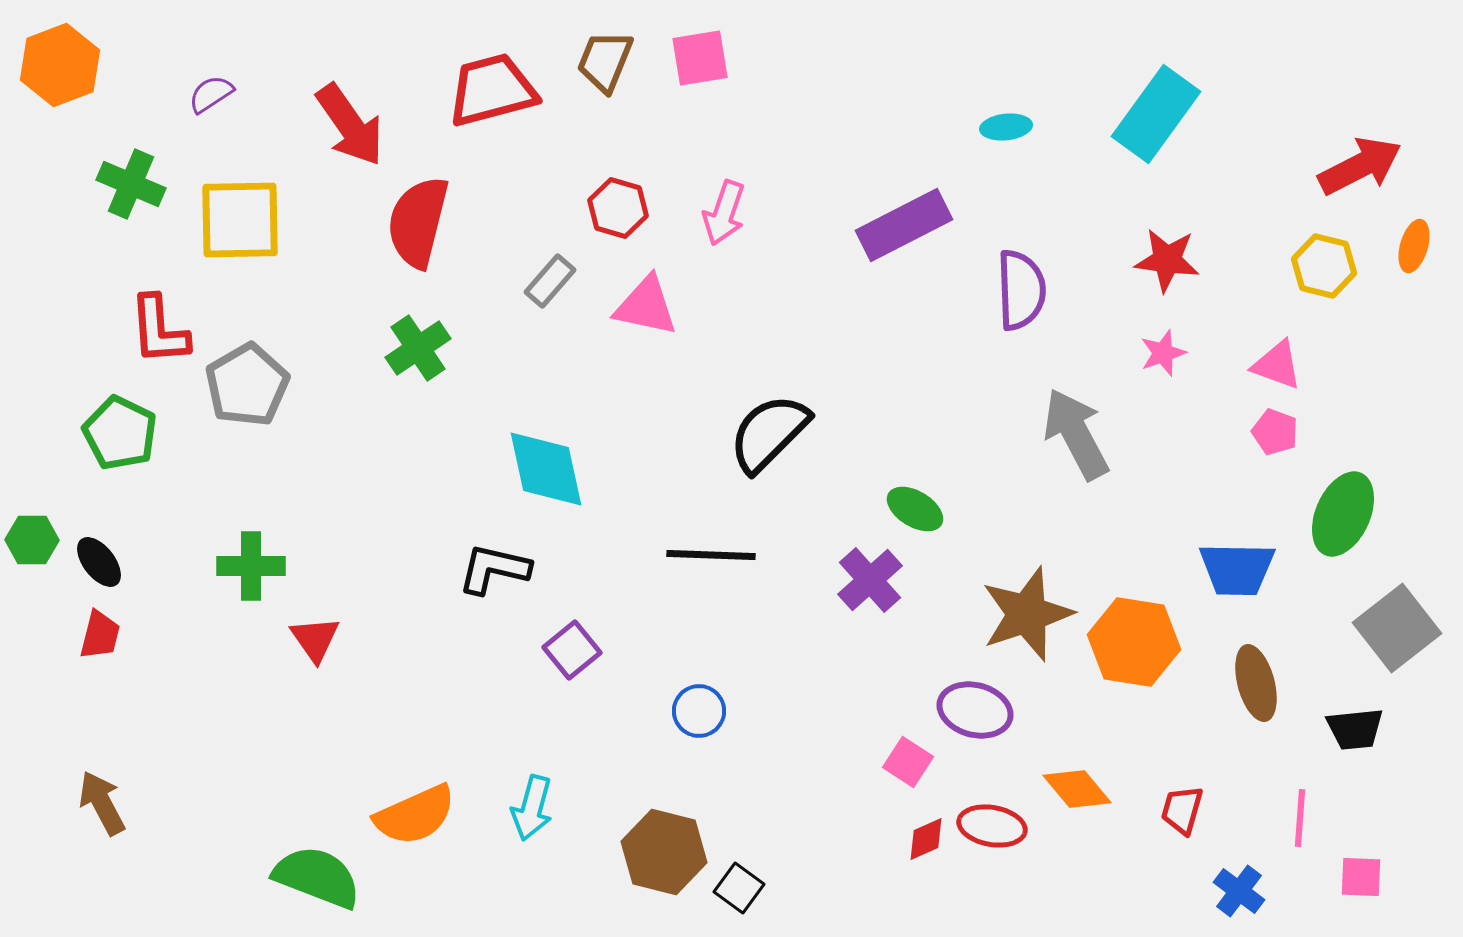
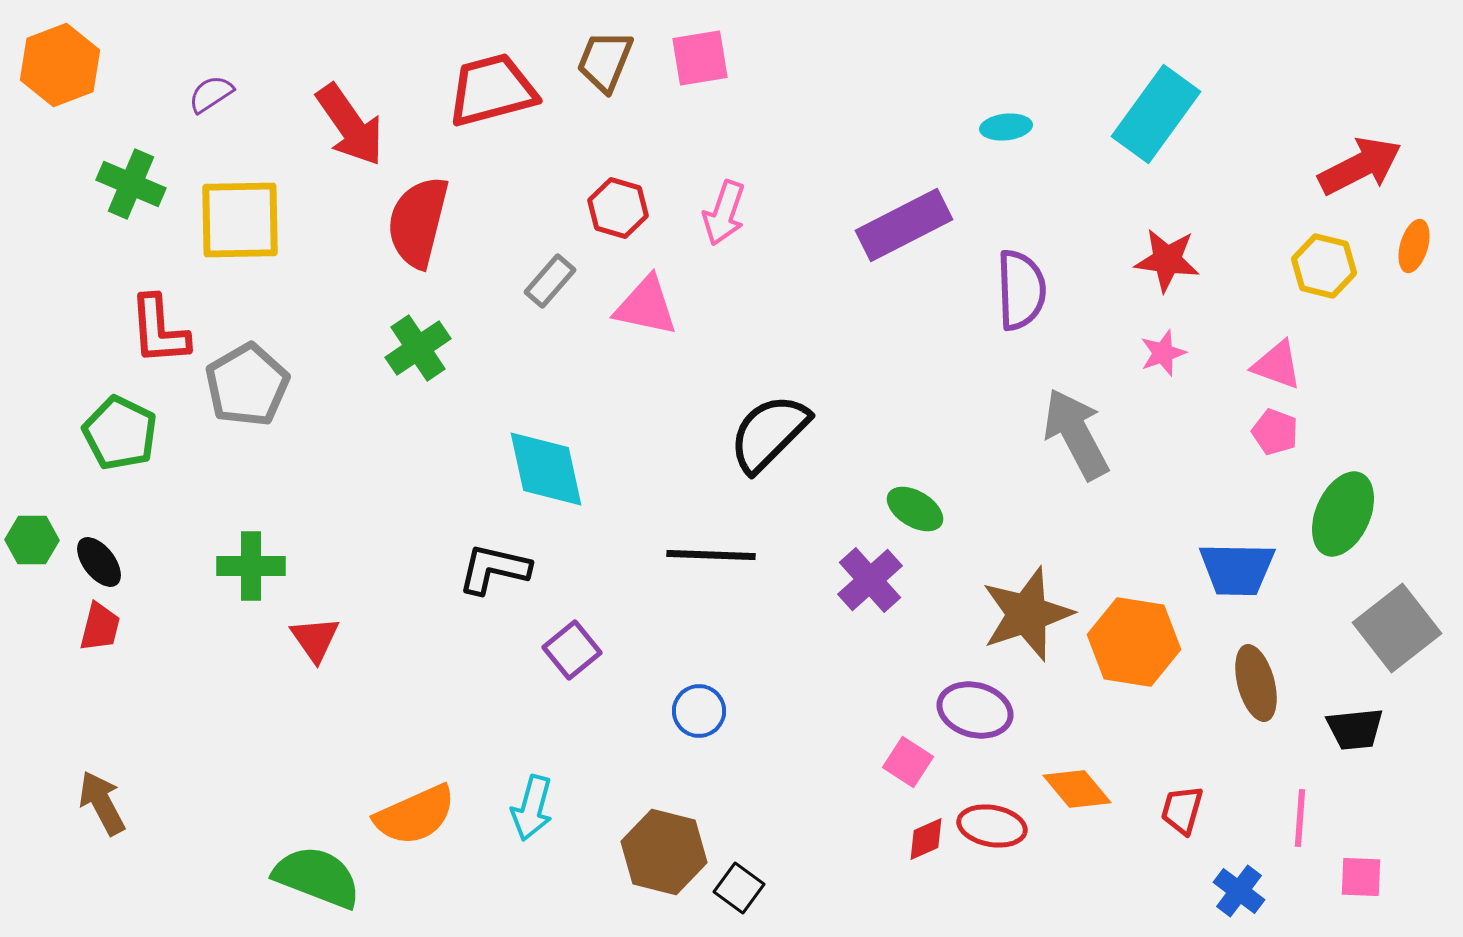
red trapezoid at (100, 635): moved 8 px up
